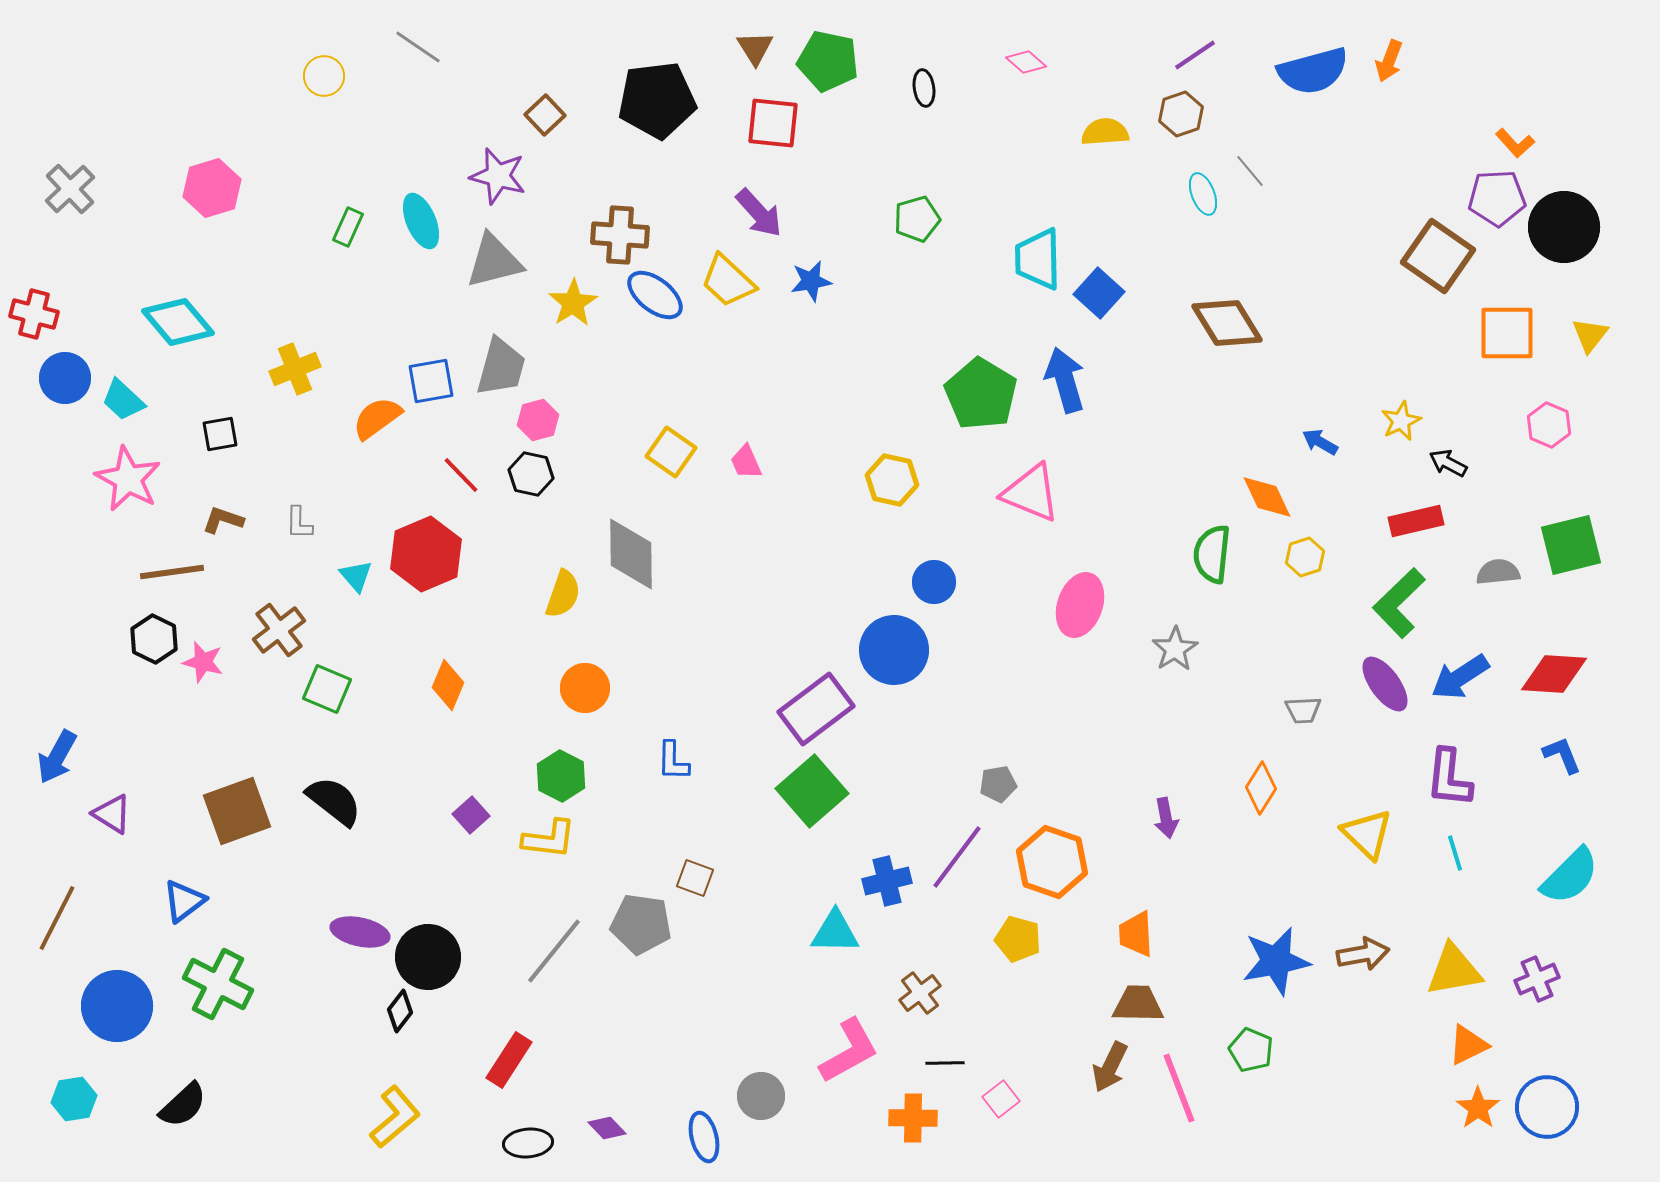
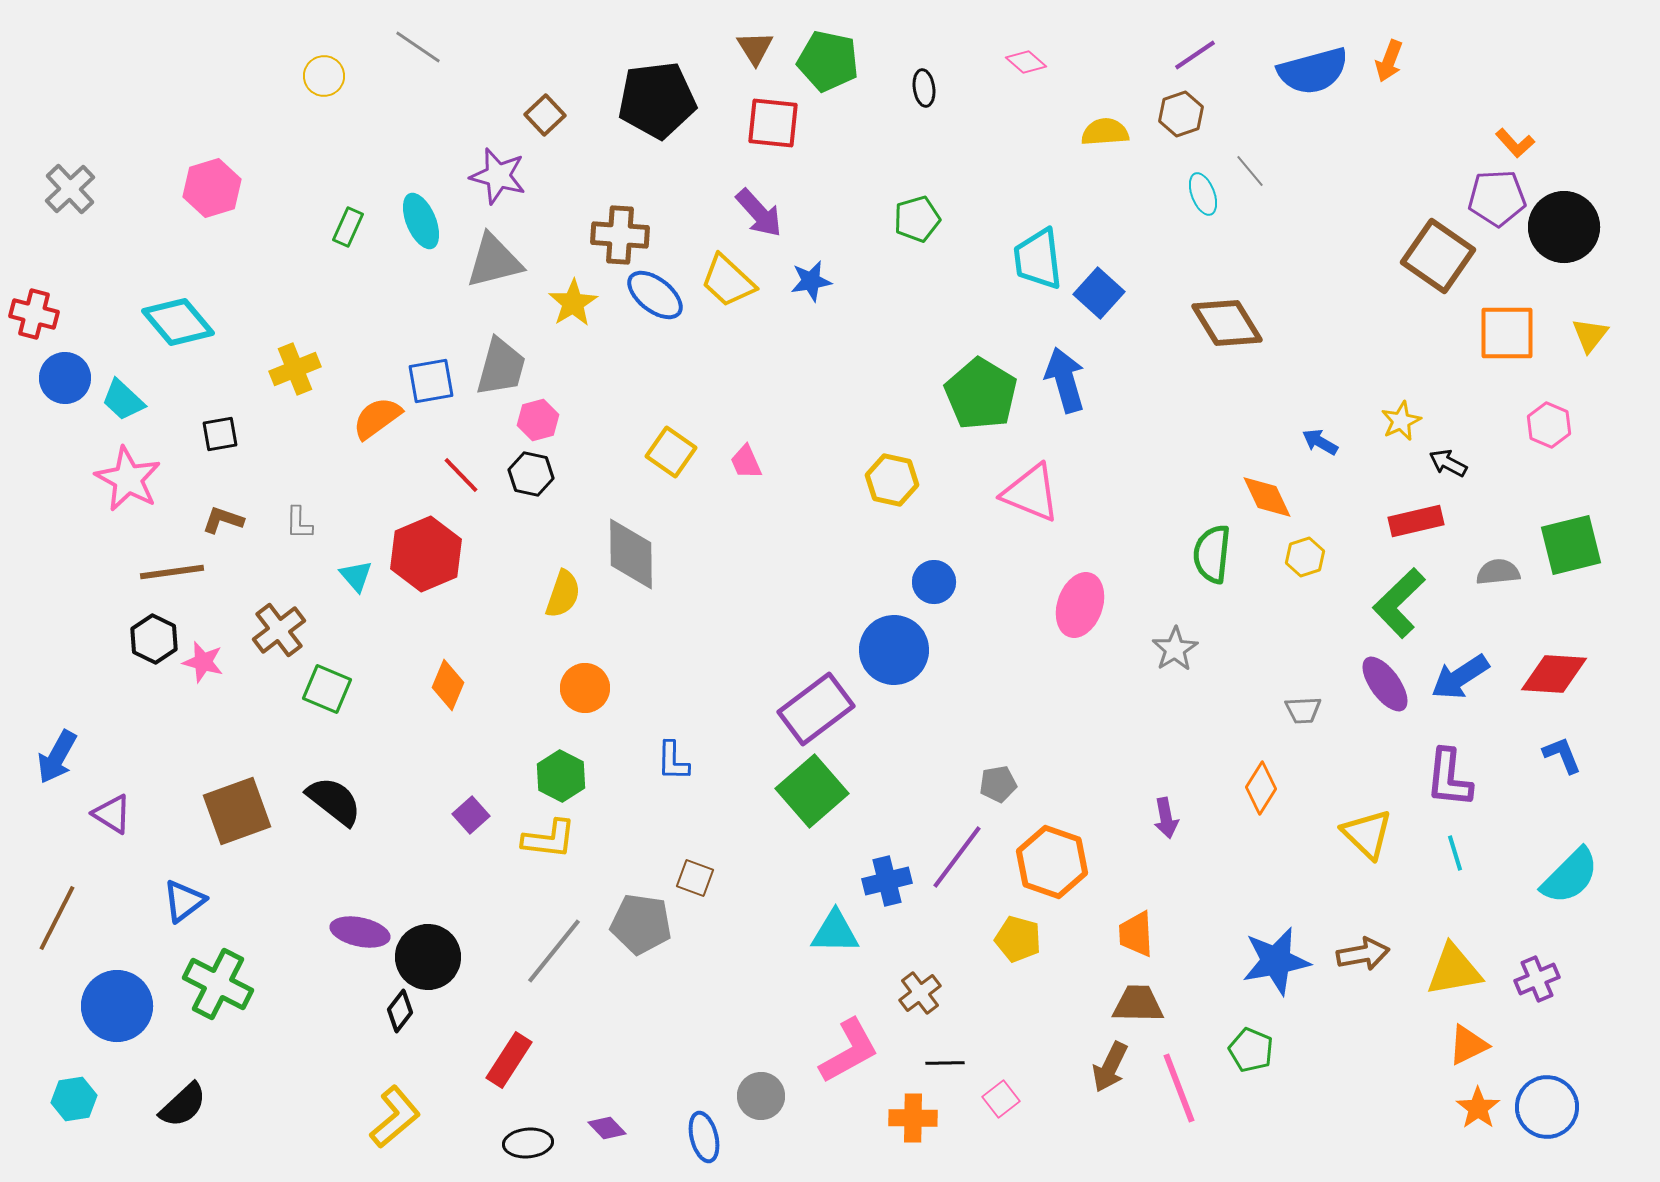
cyan trapezoid at (1038, 259): rotated 6 degrees counterclockwise
